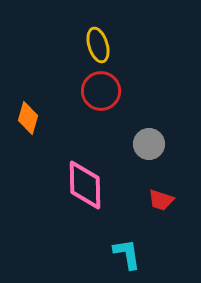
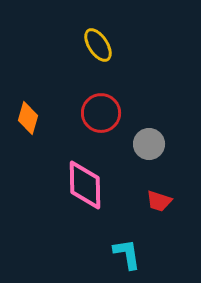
yellow ellipse: rotated 16 degrees counterclockwise
red circle: moved 22 px down
red trapezoid: moved 2 px left, 1 px down
